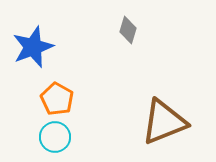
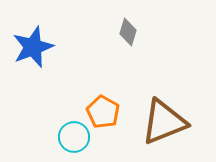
gray diamond: moved 2 px down
orange pentagon: moved 46 px right, 13 px down
cyan circle: moved 19 px right
